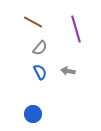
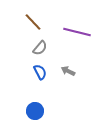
brown line: rotated 18 degrees clockwise
purple line: moved 1 px right, 3 px down; rotated 60 degrees counterclockwise
gray arrow: rotated 16 degrees clockwise
blue circle: moved 2 px right, 3 px up
